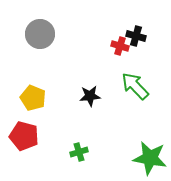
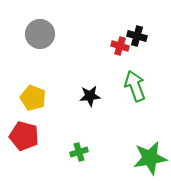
black cross: moved 1 px right
green arrow: rotated 24 degrees clockwise
green star: rotated 20 degrees counterclockwise
